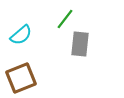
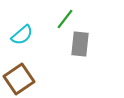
cyan semicircle: moved 1 px right
brown square: moved 2 px left, 1 px down; rotated 12 degrees counterclockwise
